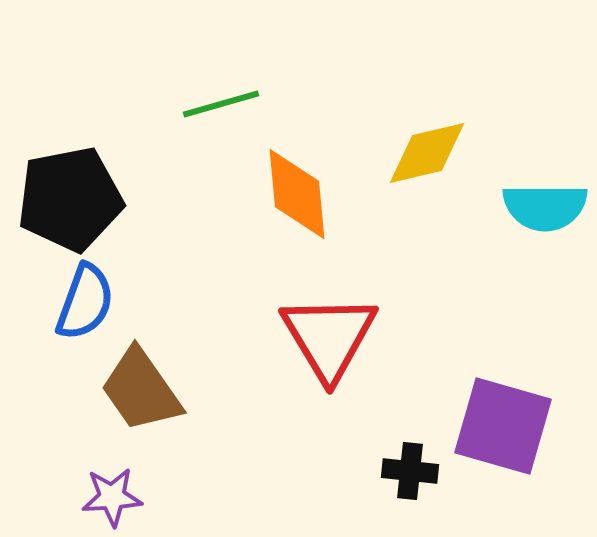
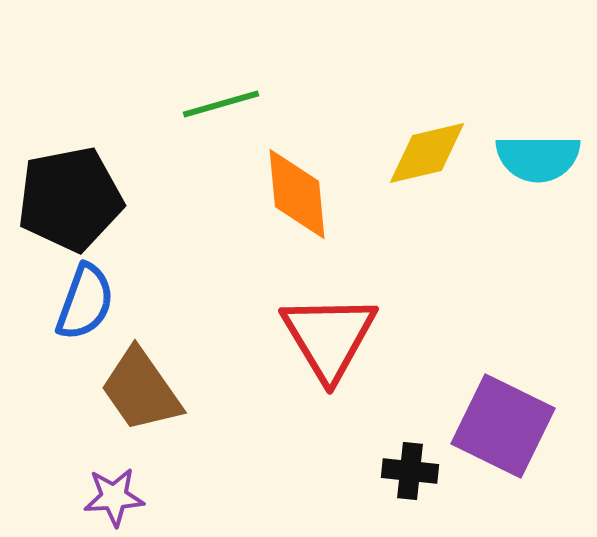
cyan semicircle: moved 7 px left, 49 px up
purple square: rotated 10 degrees clockwise
purple star: moved 2 px right
